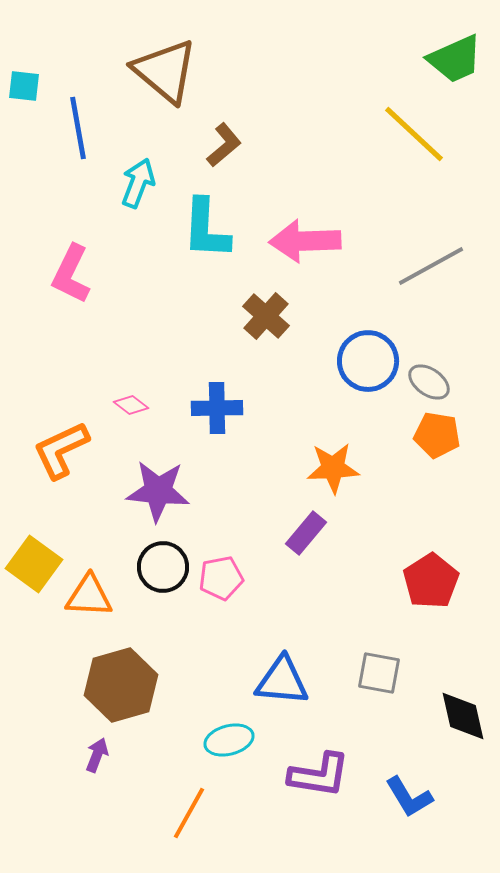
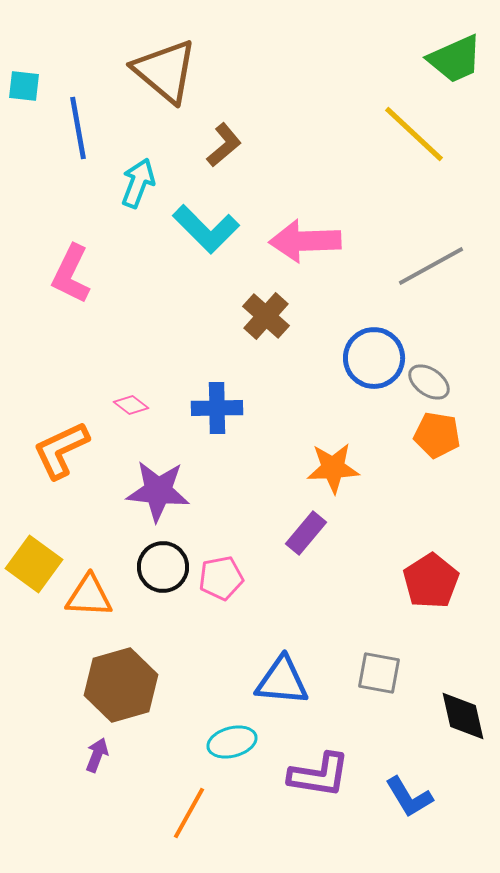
cyan L-shape: rotated 48 degrees counterclockwise
blue circle: moved 6 px right, 3 px up
cyan ellipse: moved 3 px right, 2 px down
